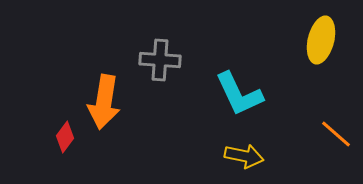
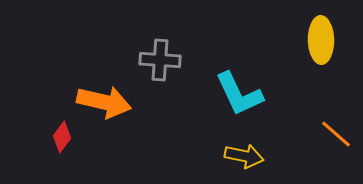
yellow ellipse: rotated 15 degrees counterclockwise
orange arrow: rotated 86 degrees counterclockwise
red diamond: moved 3 px left
